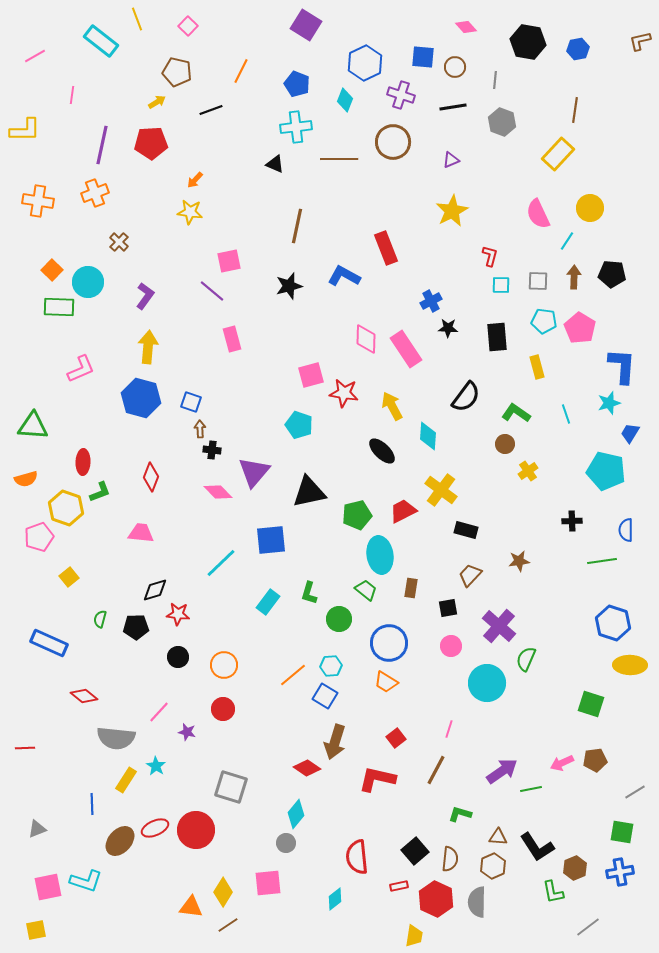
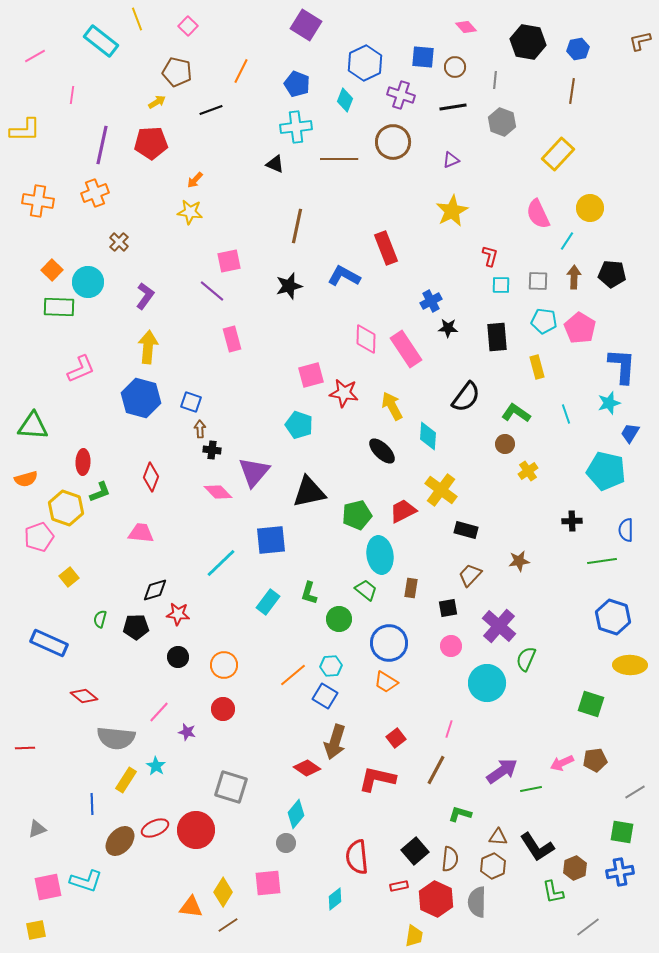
brown line at (575, 110): moved 3 px left, 19 px up
blue hexagon at (613, 623): moved 6 px up
